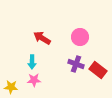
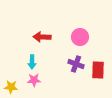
red arrow: moved 1 px up; rotated 30 degrees counterclockwise
red rectangle: rotated 54 degrees clockwise
